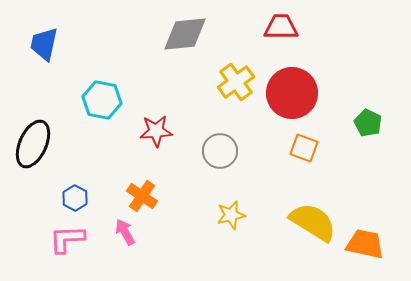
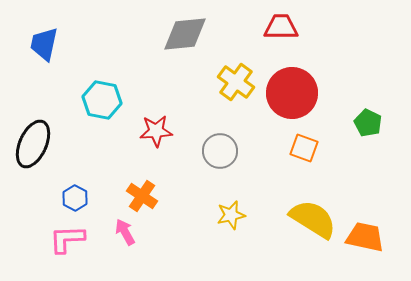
yellow cross: rotated 18 degrees counterclockwise
yellow semicircle: moved 3 px up
orange trapezoid: moved 7 px up
